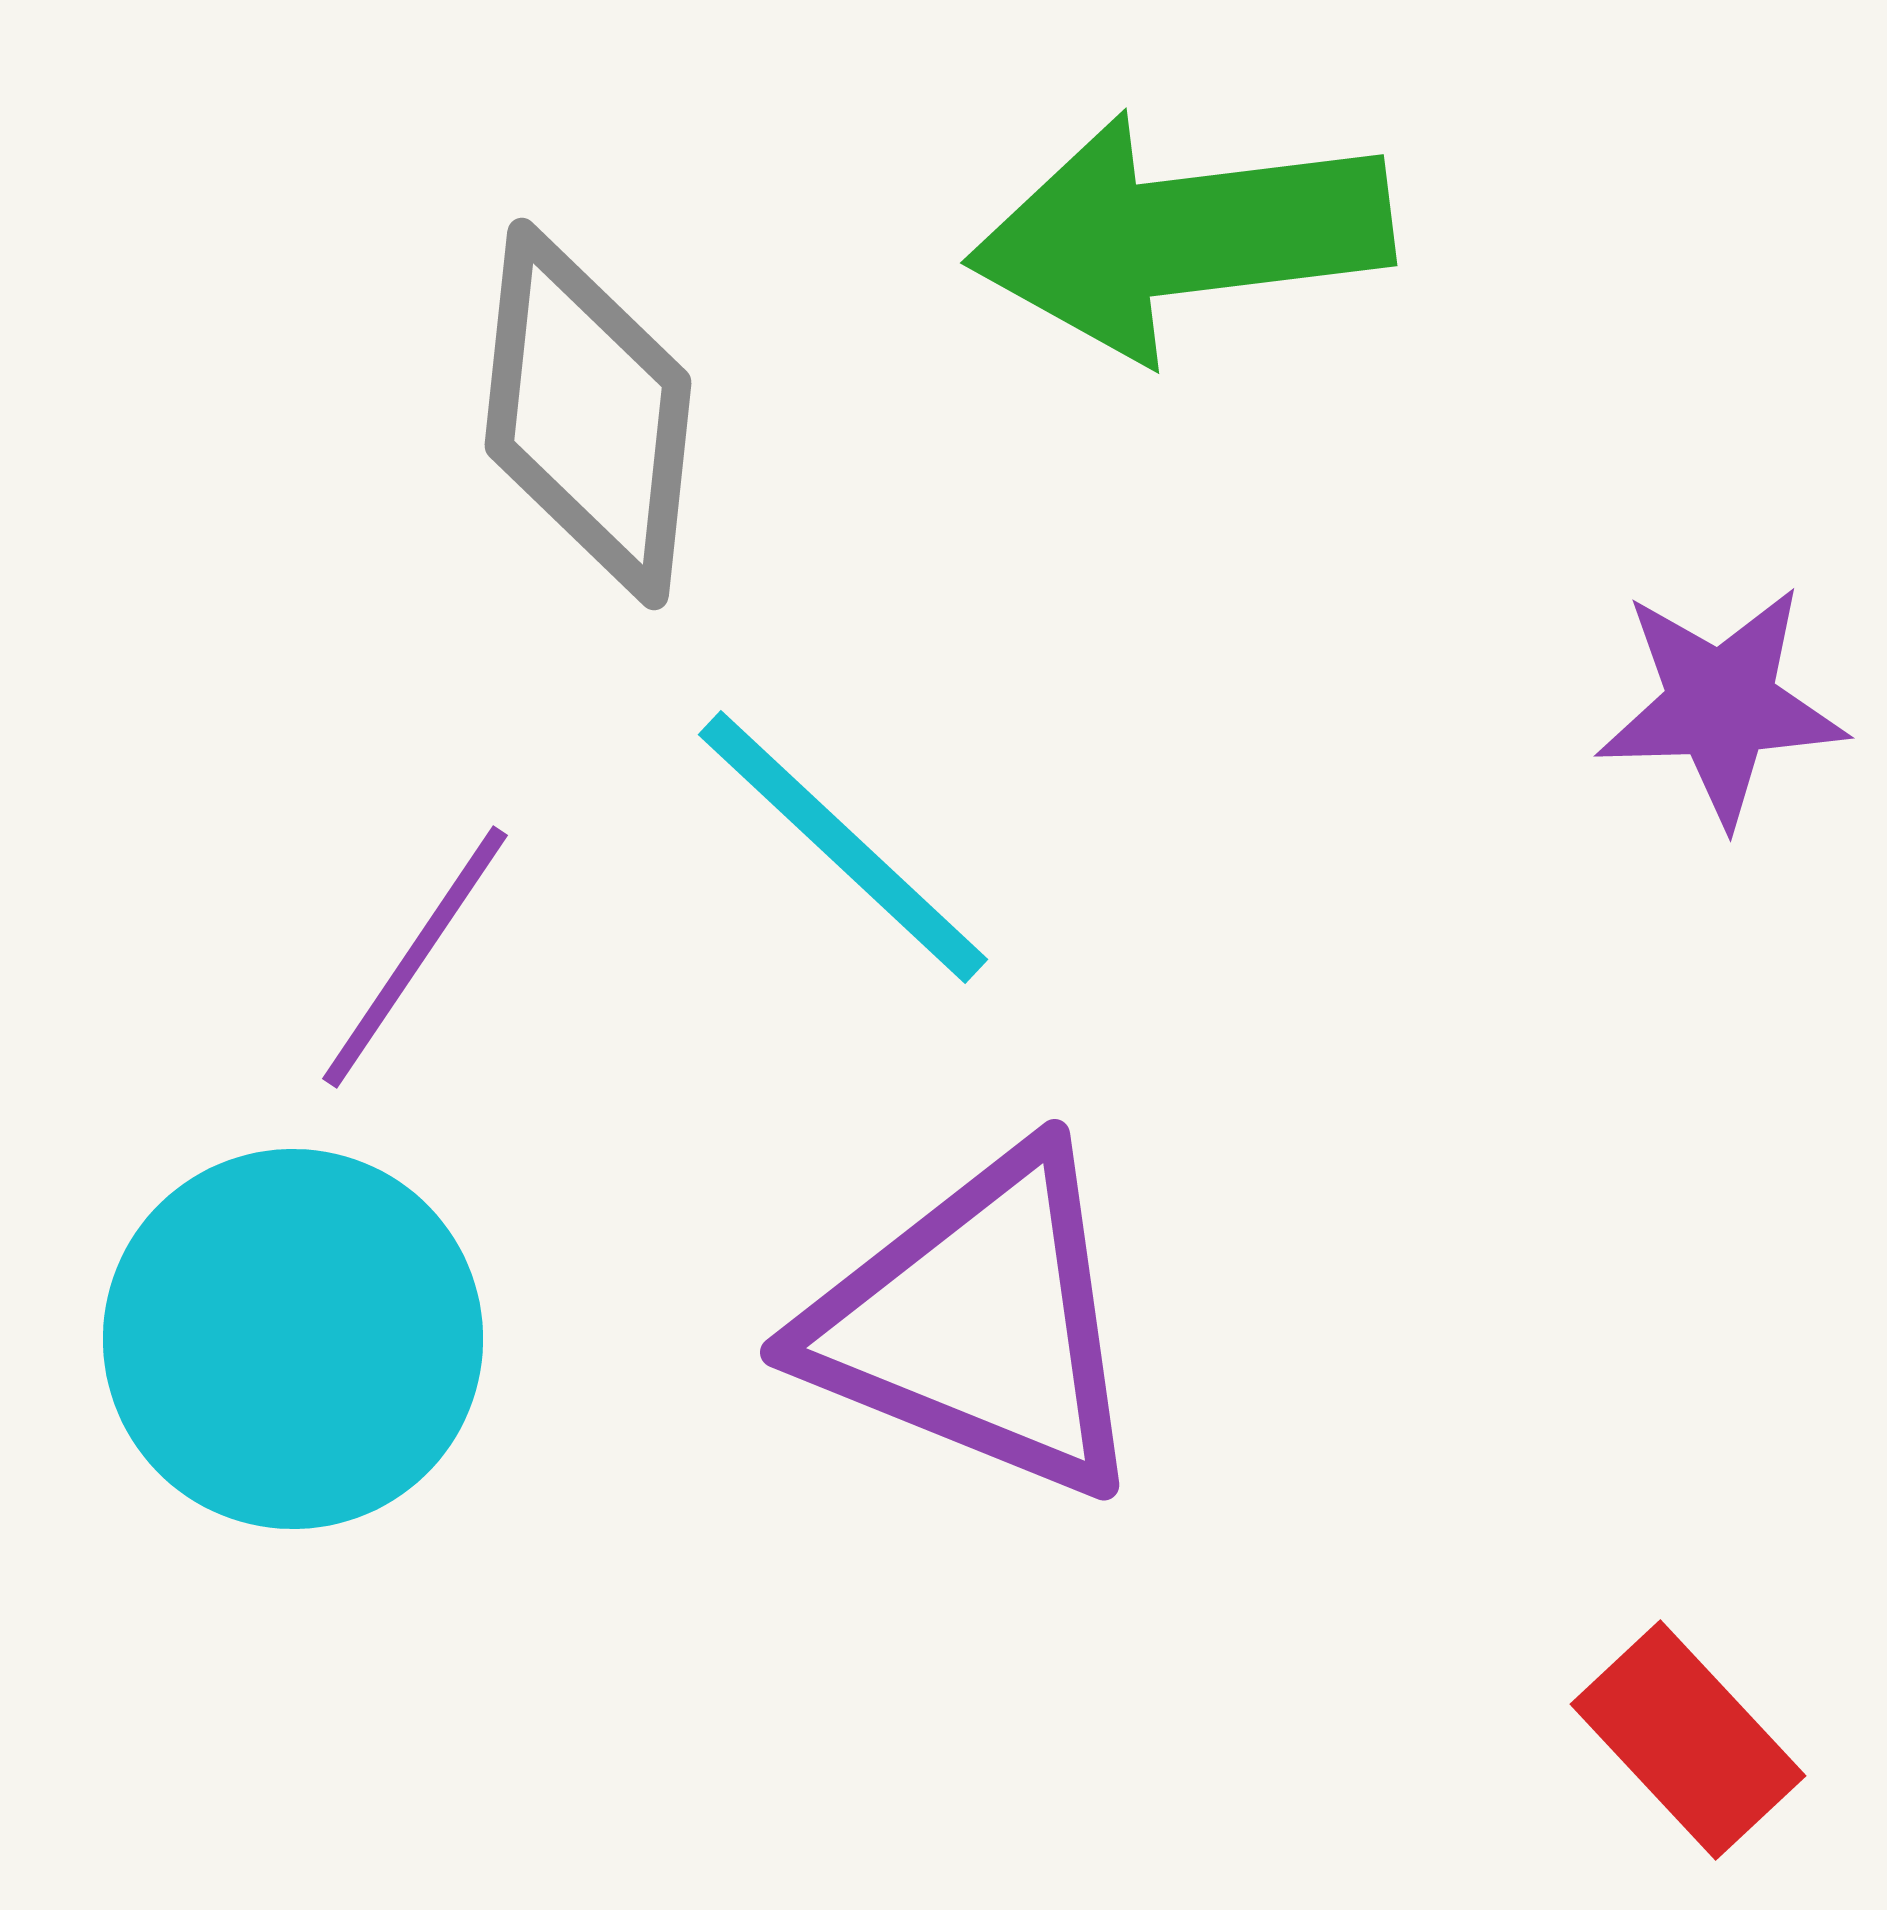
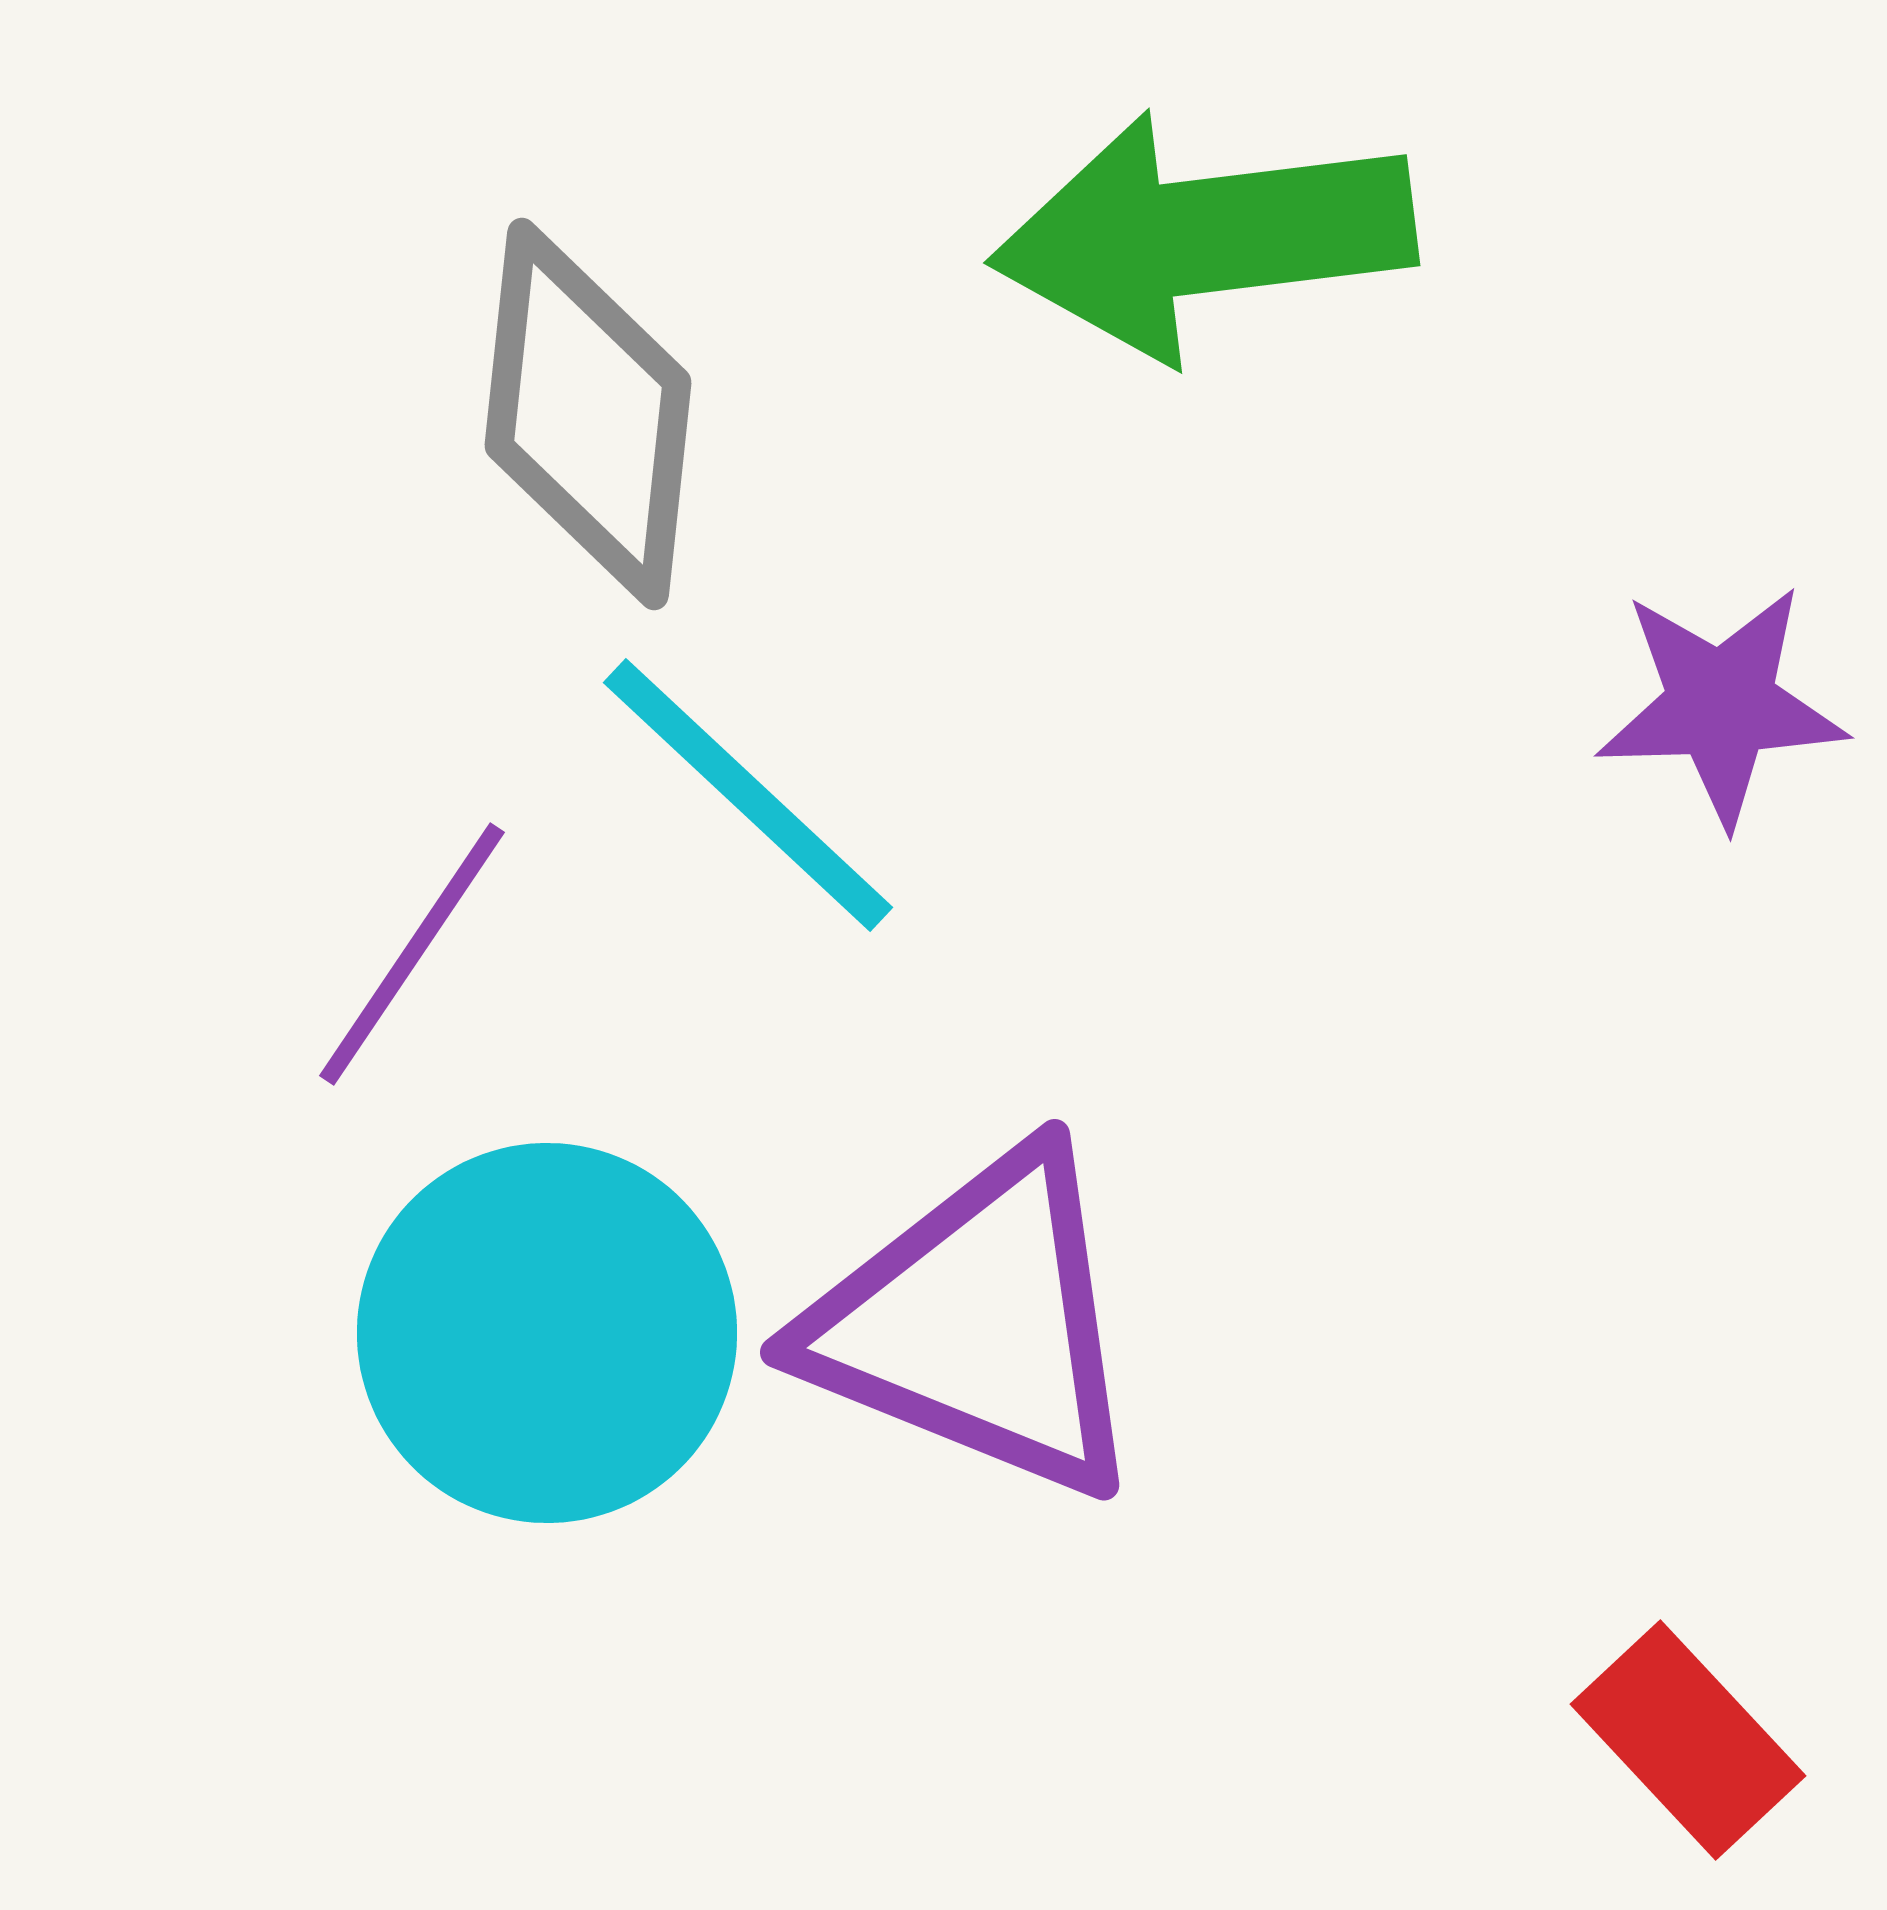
green arrow: moved 23 px right
cyan line: moved 95 px left, 52 px up
purple line: moved 3 px left, 3 px up
cyan circle: moved 254 px right, 6 px up
